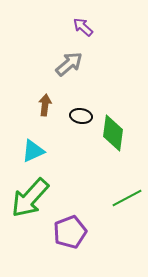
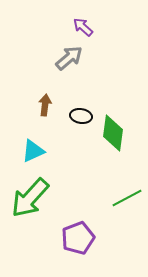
gray arrow: moved 6 px up
purple pentagon: moved 8 px right, 6 px down
